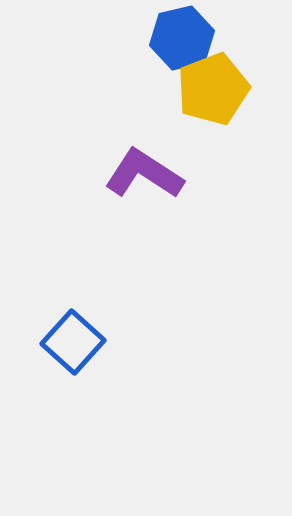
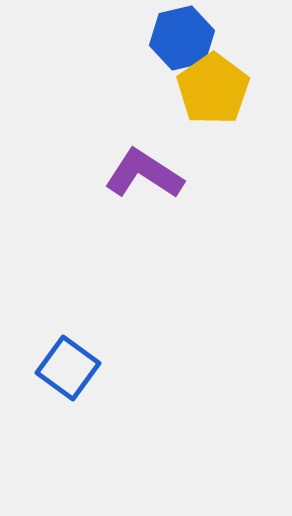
yellow pentagon: rotated 14 degrees counterclockwise
blue square: moved 5 px left, 26 px down; rotated 6 degrees counterclockwise
